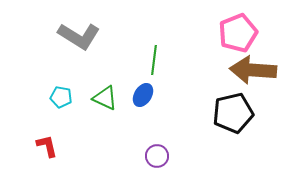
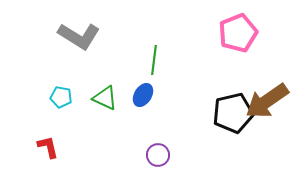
brown arrow: moved 14 px right, 31 px down; rotated 39 degrees counterclockwise
red L-shape: moved 1 px right, 1 px down
purple circle: moved 1 px right, 1 px up
